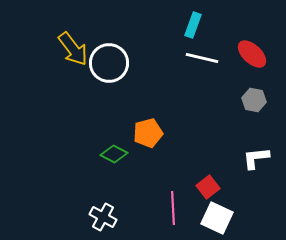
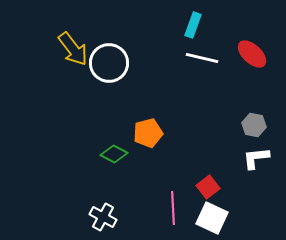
gray hexagon: moved 25 px down
white square: moved 5 px left
